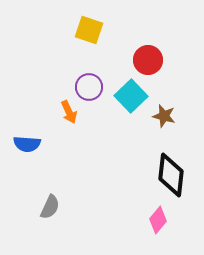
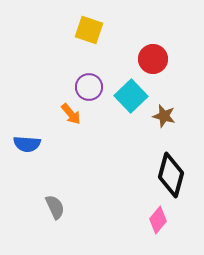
red circle: moved 5 px right, 1 px up
orange arrow: moved 2 px right, 2 px down; rotated 15 degrees counterclockwise
black diamond: rotated 9 degrees clockwise
gray semicircle: moved 5 px right; rotated 50 degrees counterclockwise
